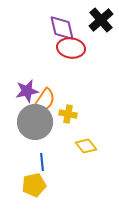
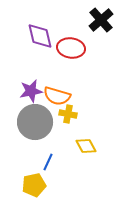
purple diamond: moved 22 px left, 8 px down
purple star: moved 4 px right
orange semicircle: moved 13 px right, 5 px up; rotated 72 degrees clockwise
yellow diamond: rotated 10 degrees clockwise
blue line: moved 6 px right; rotated 30 degrees clockwise
